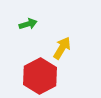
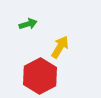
yellow arrow: moved 2 px left, 1 px up
